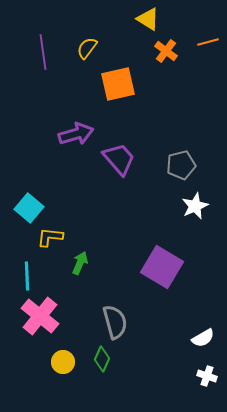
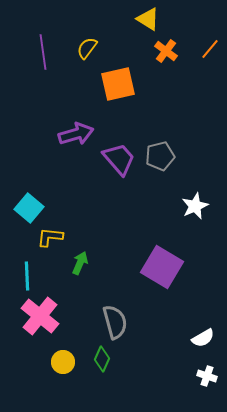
orange line: moved 2 px right, 7 px down; rotated 35 degrees counterclockwise
gray pentagon: moved 21 px left, 9 px up
